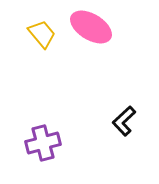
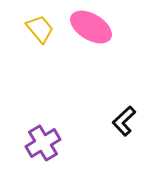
yellow trapezoid: moved 2 px left, 5 px up
purple cross: rotated 16 degrees counterclockwise
